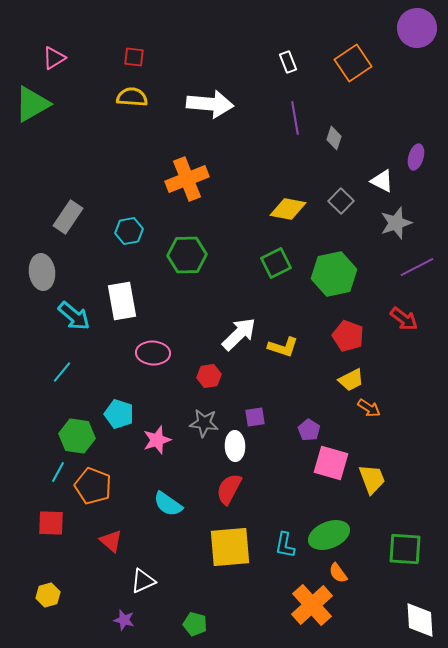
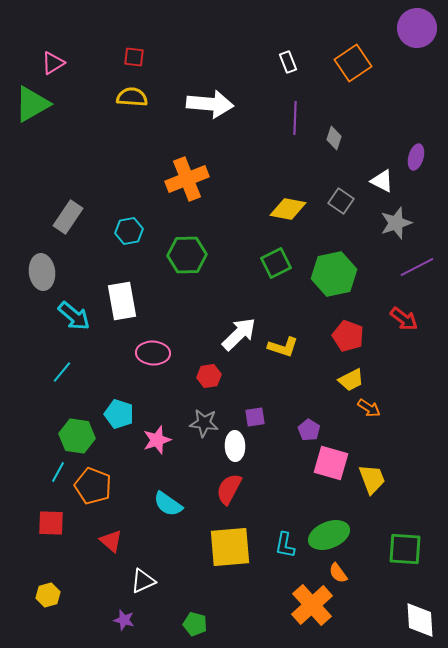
pink triangle at (54, 58): moved 1 px left, 5 px down
purple line at (295, 118): rotated 12 degrees clockwise
gray square at (341, 201): rotated 10 degrees counterclockwise
